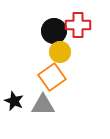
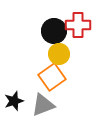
yellow circle: moved 1 px left, 2 px down
black star: rotated 30 degrees clockwise
gray triangle: rotated 20 degrees counterclockwise
